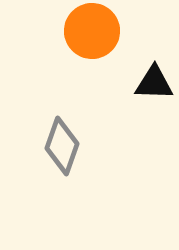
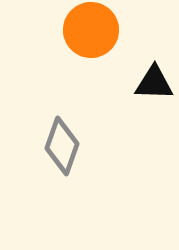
orange circle: moved 1 px left, 1 px up
